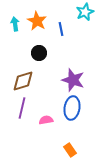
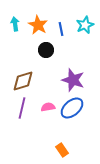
cyan star: moved 13 px down
orange star: moved 1 px right, 4 px down
black circle: moved 7 px right, 3 px up
blue ellipse: rotated 40 degrees clockwise
pink semicircle: moved 2 px right, 13 px up
orange rectangle: moved 8 px left
